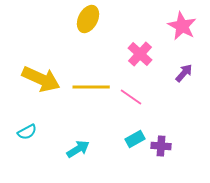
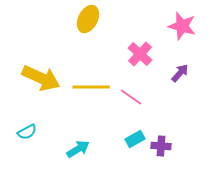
pink star: rotated 12 degrees counterclockwise
purple arrow: moved 4 px left
yellow arrow: moved 1 px up
